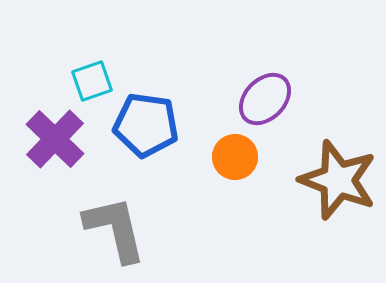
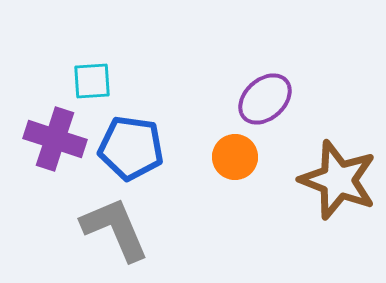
cyan square: rotated 15 degrees clockwise
purple ellipse: rotated 4 degrees clockwise
blue pentagon: moved 15 px left, 23 px down
purple cross: rotated 26 degrees counterclockwise
gray L-shape: rotated 10 degrees counterclockwise
